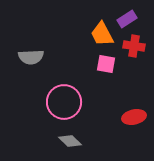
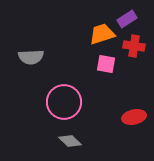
orange trapezoid: rotated 100 degrees clockwise
